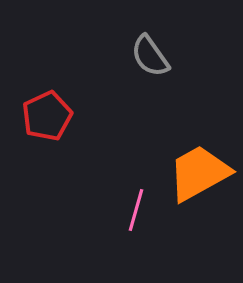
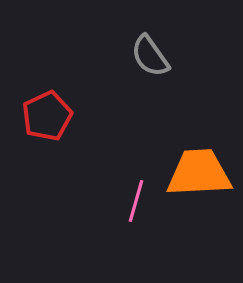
orange trapezoid: rotated 26 degrees clockwise
pink line: moved 9 px up
